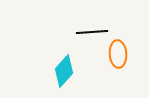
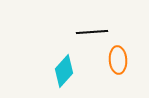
orange ellipse: moved 6 px down
